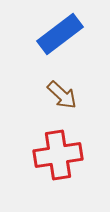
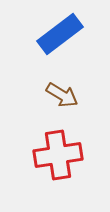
brown arrow: rotated 12 degrees counterclockwise
